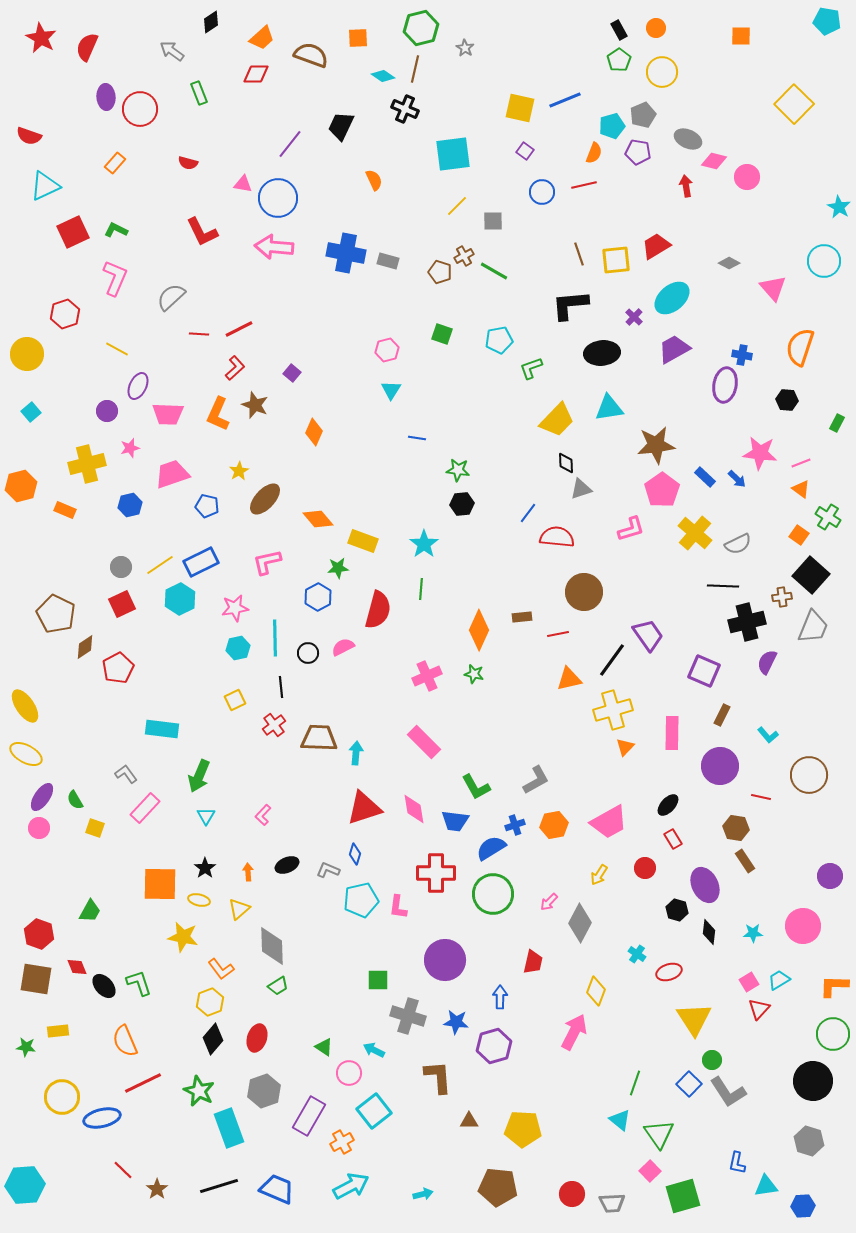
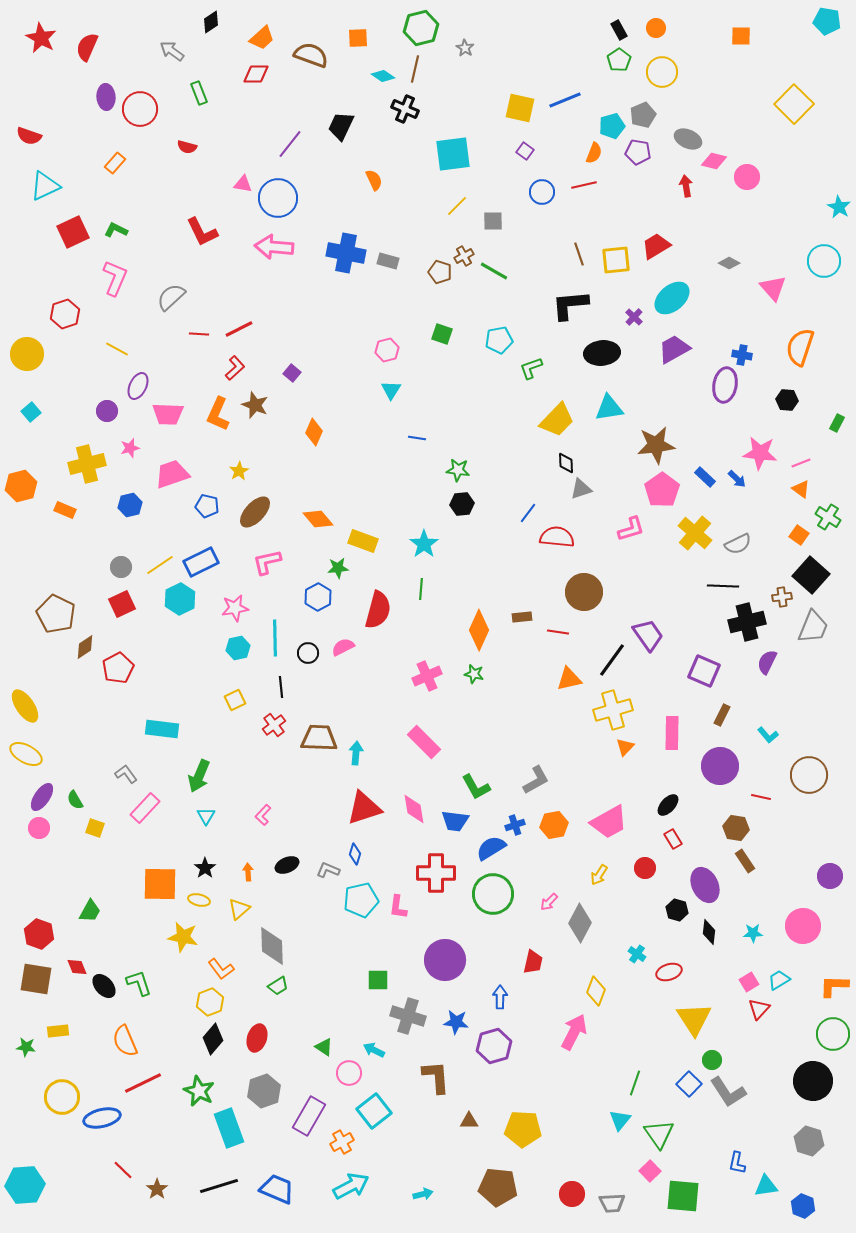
red semicircle at (188, 163): moved 1 px left, 16 px up
brown ellipse at (265, 499): moved 10 px left, 13 px down
red line at (558, 634): moved 2 px up; rotated 20 degrees clockwise
brown L-shape at (438, 1077): moved 2 px left
cyan triangle at (620, 1120): rotated 30 degrees clockwise
green square at (683, 1196): rotated 21 degrees clockwise
blue hexagon at (803, 1206): rotated 25 degrees clockwise
